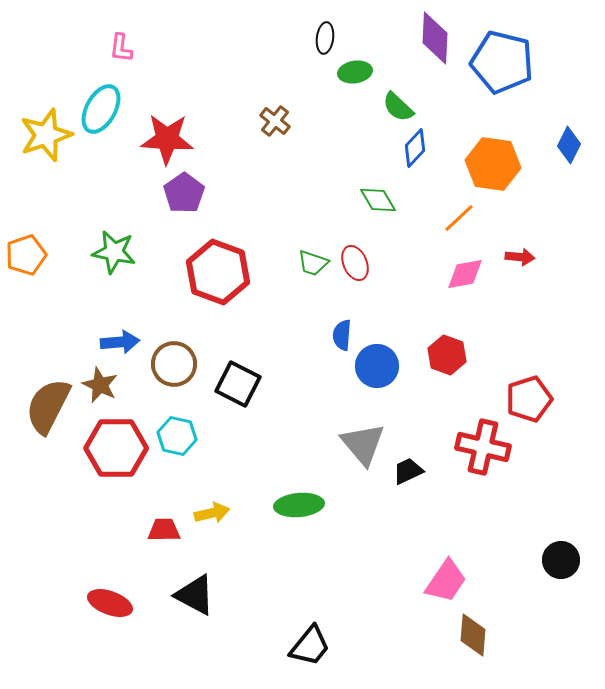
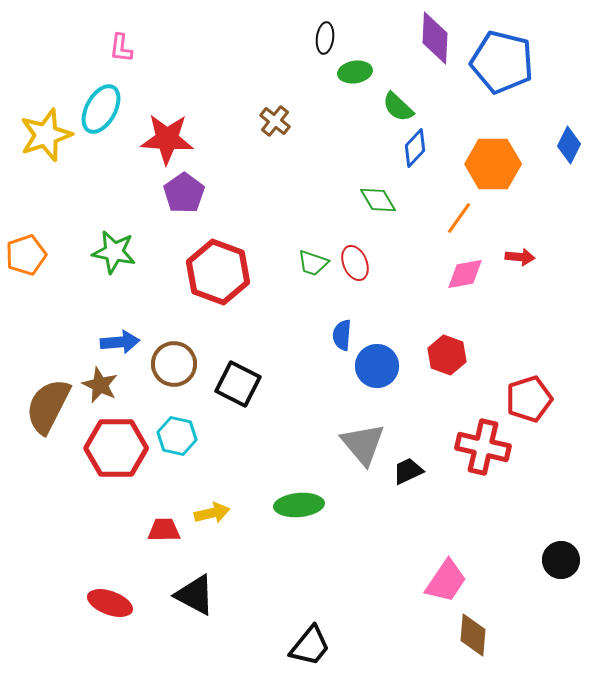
orange hexagon at (493, 164): rotated 8 degrees counterclockwise
orange line at (459, 218): rotated 12 degrees counterclockwise
